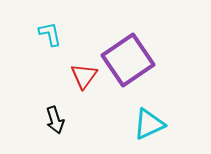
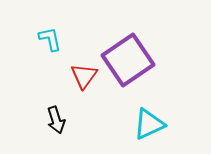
cyan L-shape: moved 5 px down
black arrow: moved 1 px right
